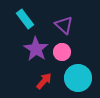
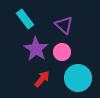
red arrow: moved 2 px left, 2 px up
